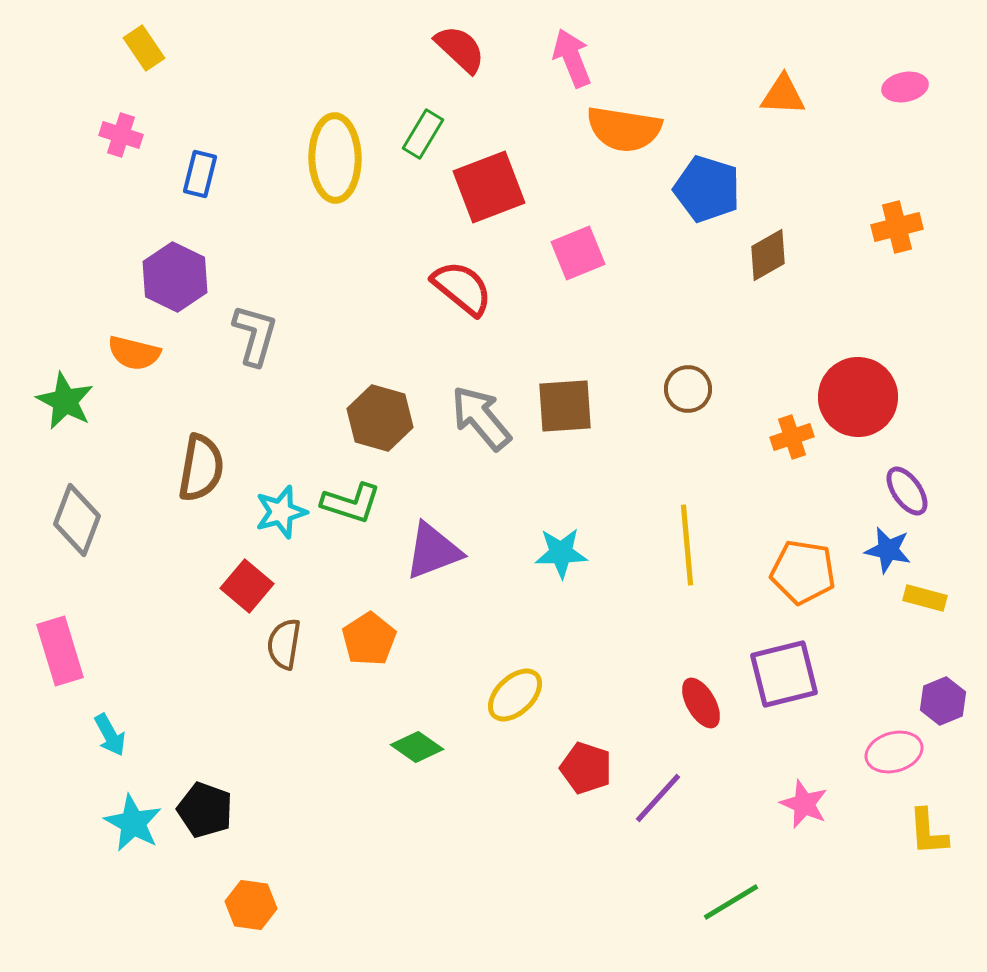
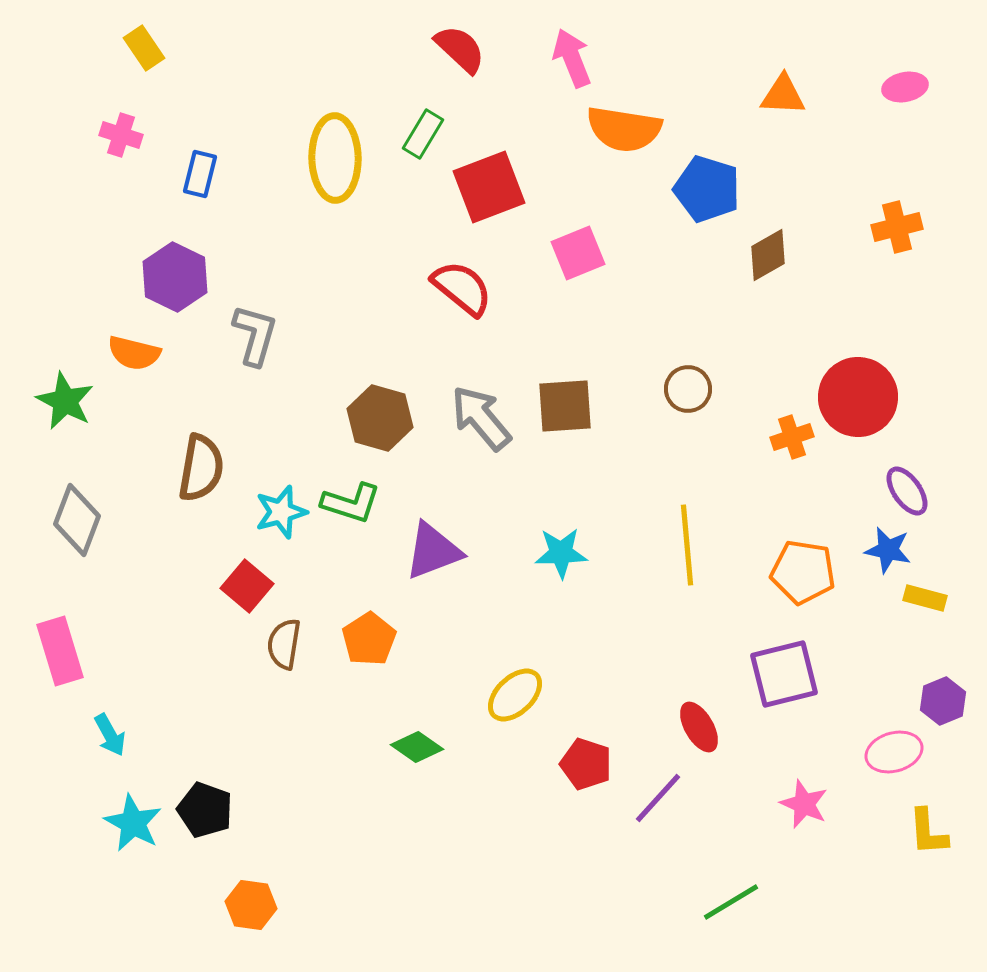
red ellipse at (701, 703): moved 2 px left, 24 px down
red pentagon at (586, 768): moved 4 px up
